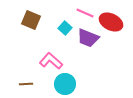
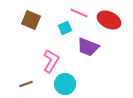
pink line: moved 6 px left
red ellipse: moved 2 px left, 2 px up
cyan square: rotated 24 degrees clockwise
purple trapezoid: moved 9 px down
pink L-shape: rotated 80 degrees clockwise
brown line: rotated 16 degrees counterclockwise
